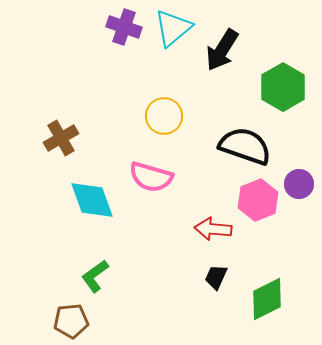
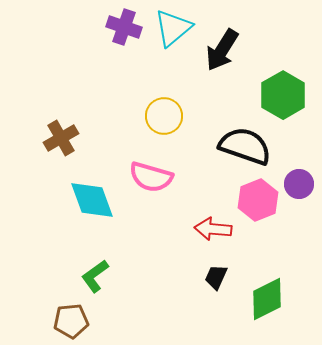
green hexagon: moved 8 px down
